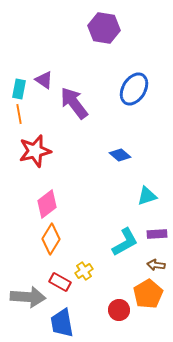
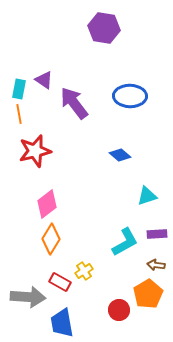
blue ellipse: moved 4 px left, 7 px down; rotated 60 degrees clockwise
